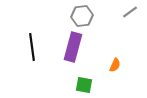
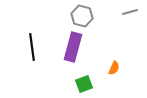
gray line: rotated 21 degrees clockwise
gray hexagon: rotated 20 degrees clockwise
orange semicircle: moved 1 px left, 3 px down
green square: moved 1 px up; rotated 30 degrees counterclockwise
